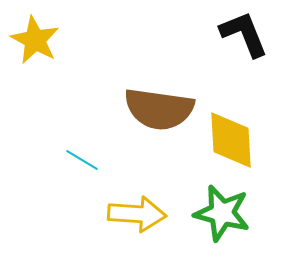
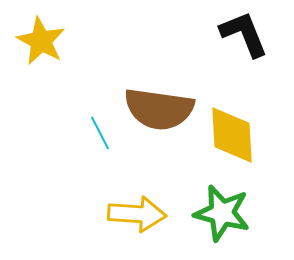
yellow star: moved 6 px right, 1 px down
yellow diamond: moved 1 px right, 5 px up
cyan line: moved 18 px right, 27 px up; rotated 32 degrees clockwise
